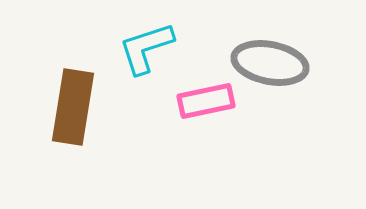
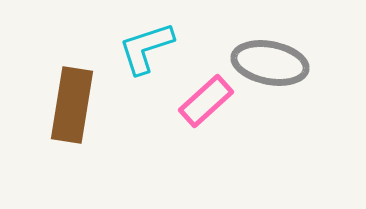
pink rectangle: rotated 30 degrees counterclockwise
brown rectangle: moved 1 px left, 2 px up
